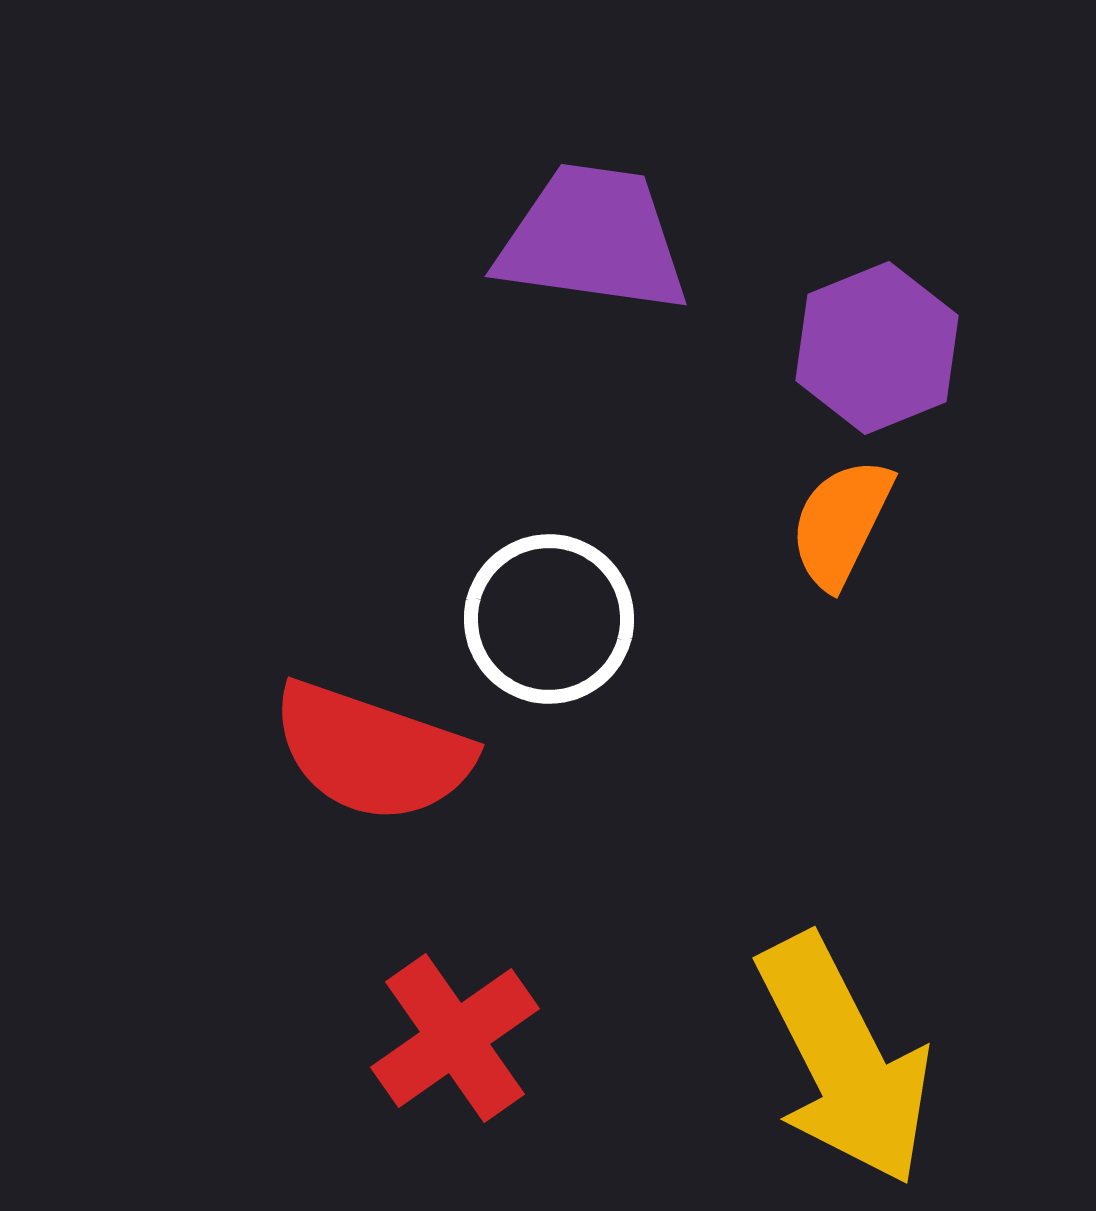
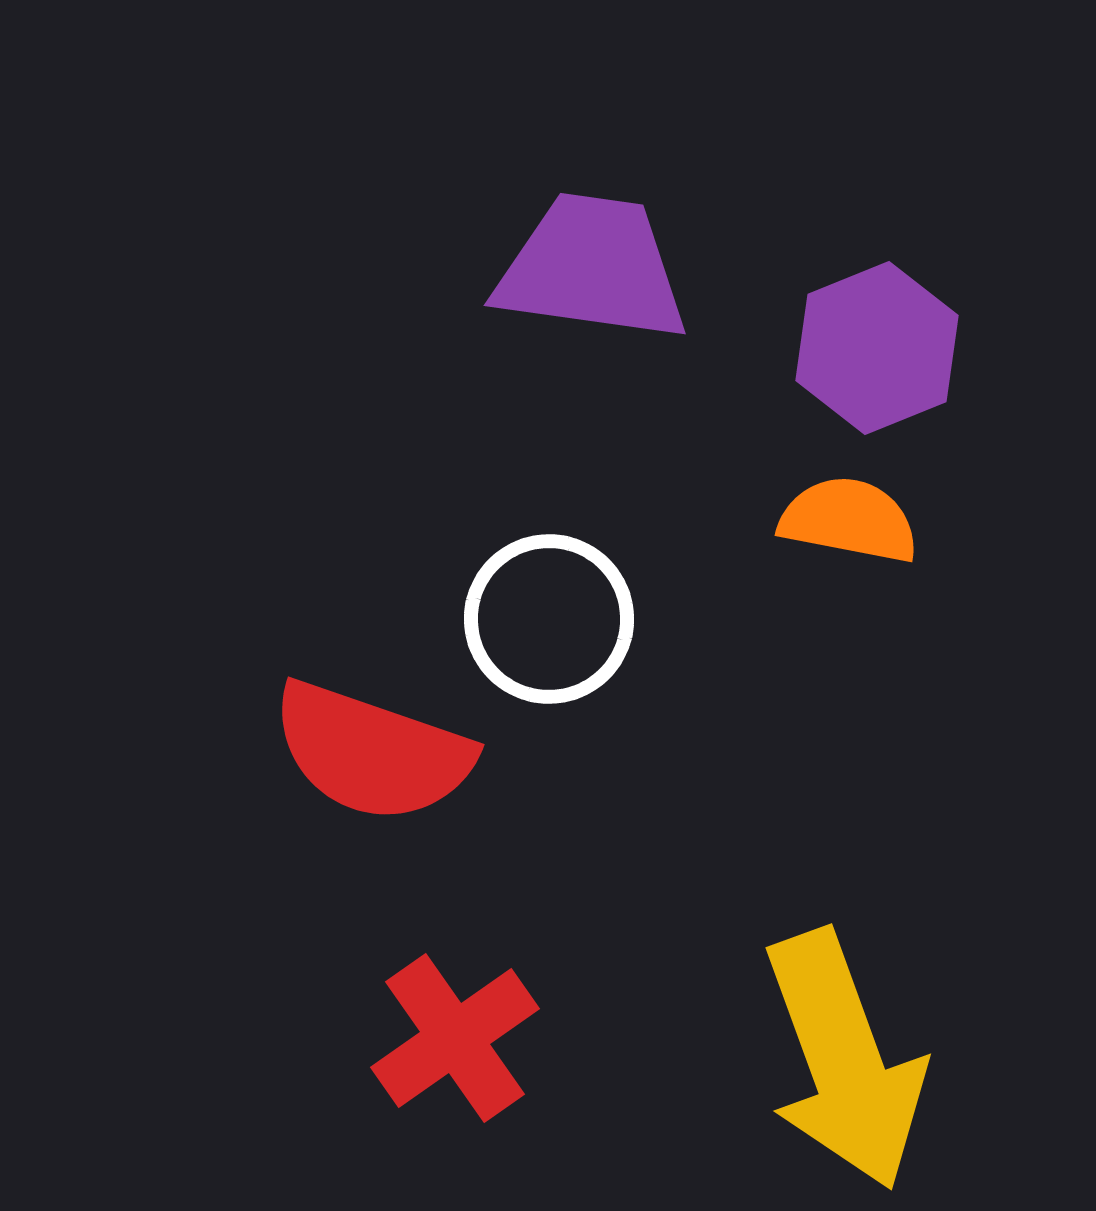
purple trapezoid: moved 1 px left, 29 px down
orange semicircle: moved 8 px right, 3 px up; rotated 75 degrees clockwise
yellow arrow: rotated 7 degrees clockwise
